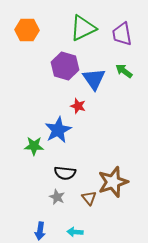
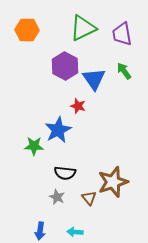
purple hexagon: rotated 12 degrees clockwise
green arrow: rotated 18 degrees clockwise
